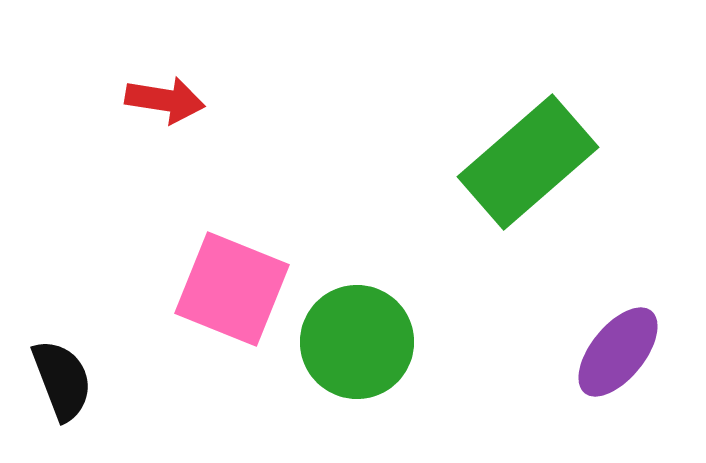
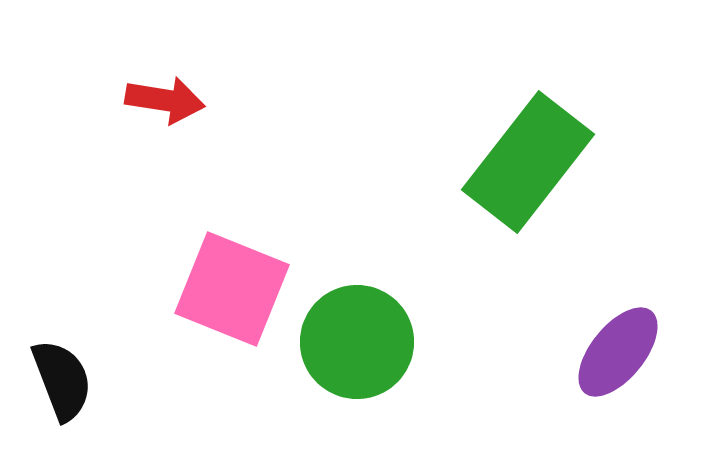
green rectangle: rotated 11 degrees counterclockwise
